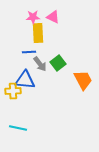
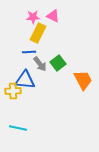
pink triangle: moved 1 px up
yellow rectangle: rotated 30 degrees clockwise
